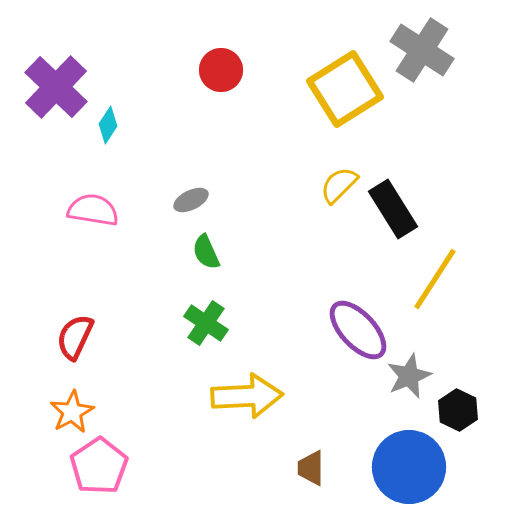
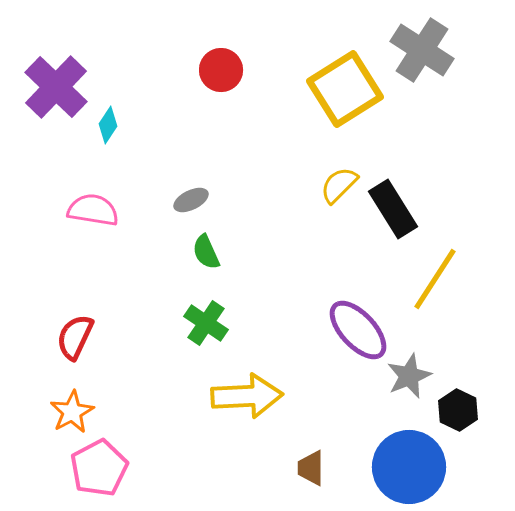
pink pentagon: moved 2 px down; rotated 6 degrees clockwise
